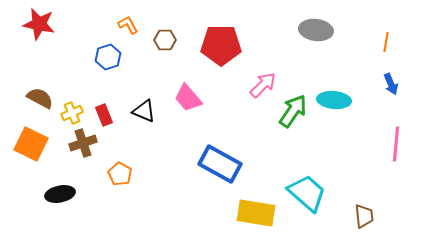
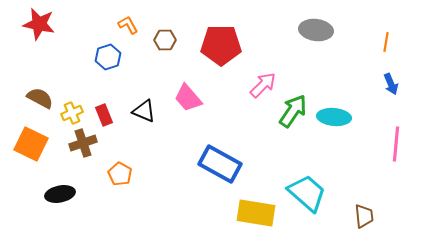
cyan ellipse: moved 17 px down
